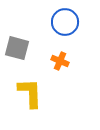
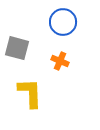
blue circle: moved 2 px left
